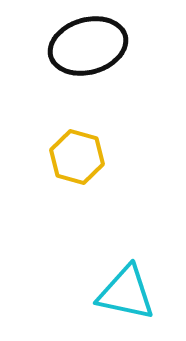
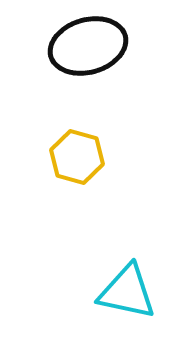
cyan triangle: moved 1 px right, 1 px up
